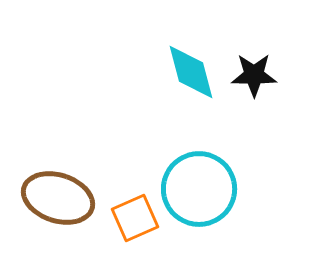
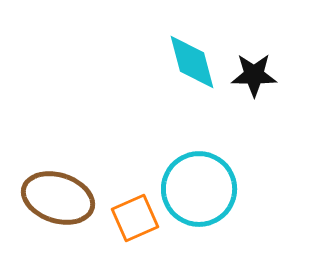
cyan diamond: moved 1 px right, 10 px up
